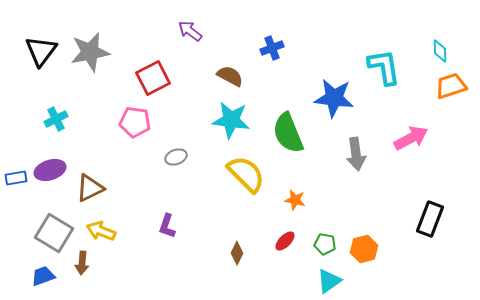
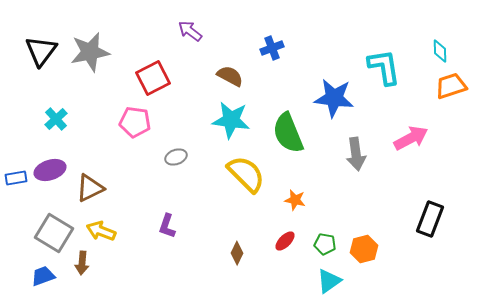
cyan cross: rotated 15 degrees counterclockwise
